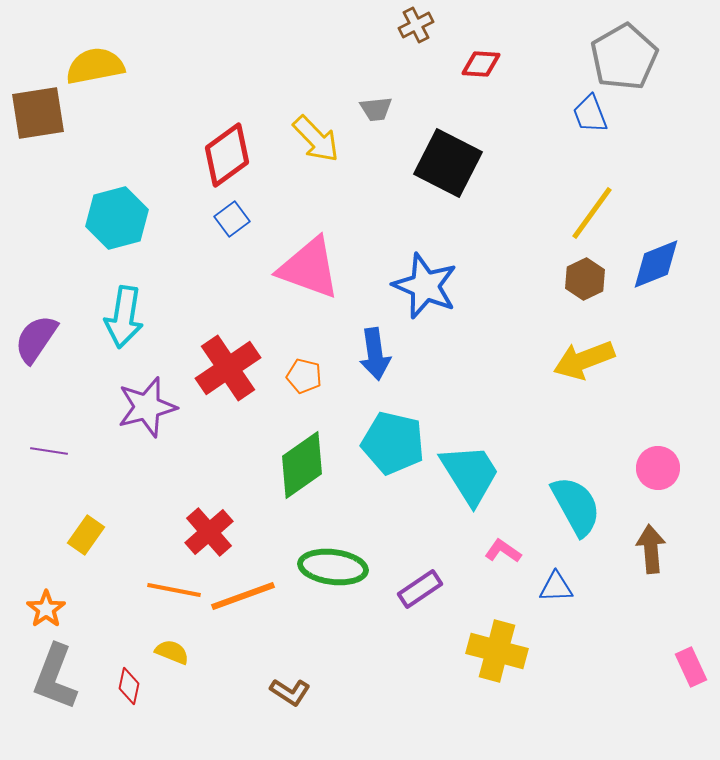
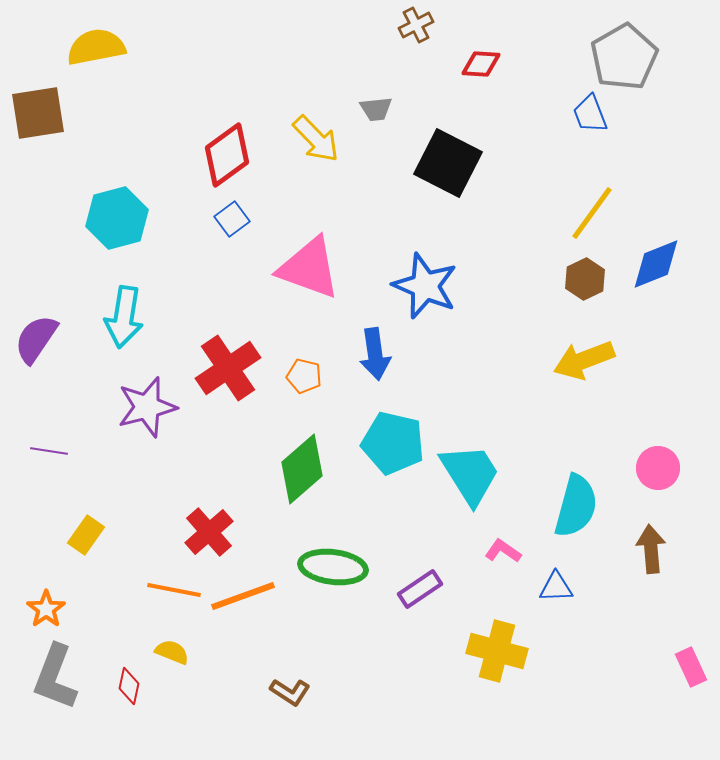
yellow semicircle at (95, 66): moved 1 px right, 19 px up
green diamond at (302, 465): moved 4 px down; rotated 6 degrees counterclockwise
cyan semicircle at (576, 506): rotated 44 degrees clockwise
